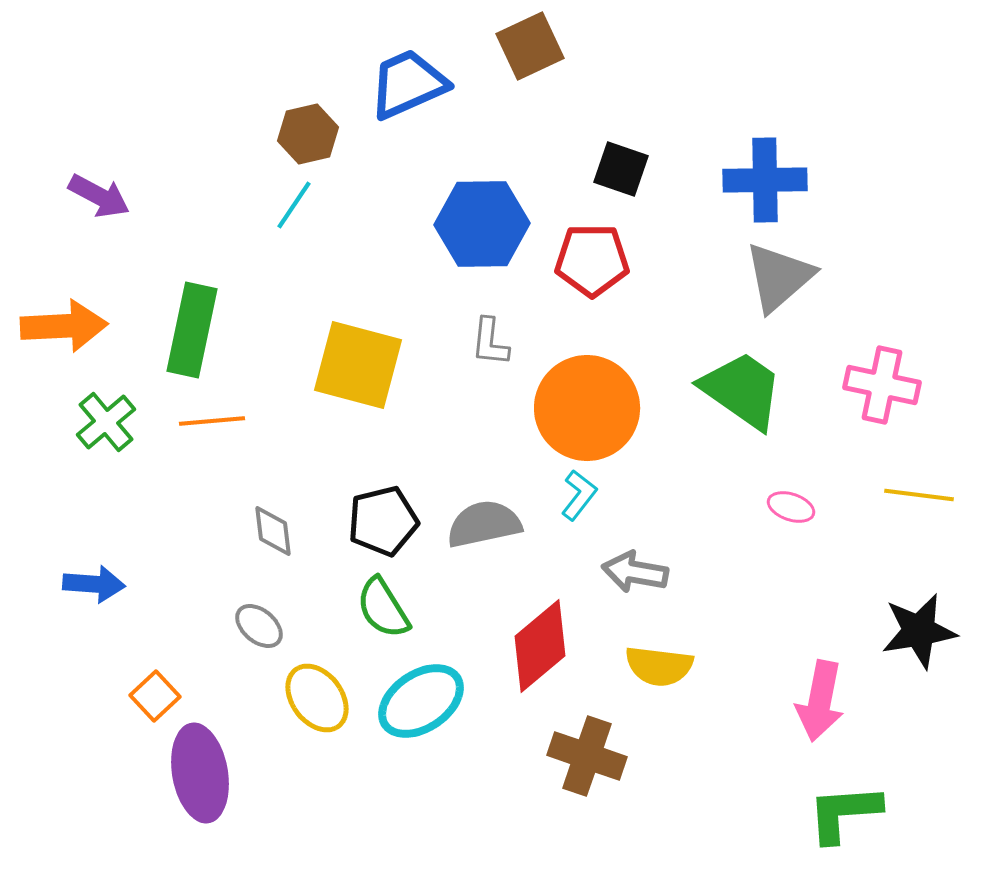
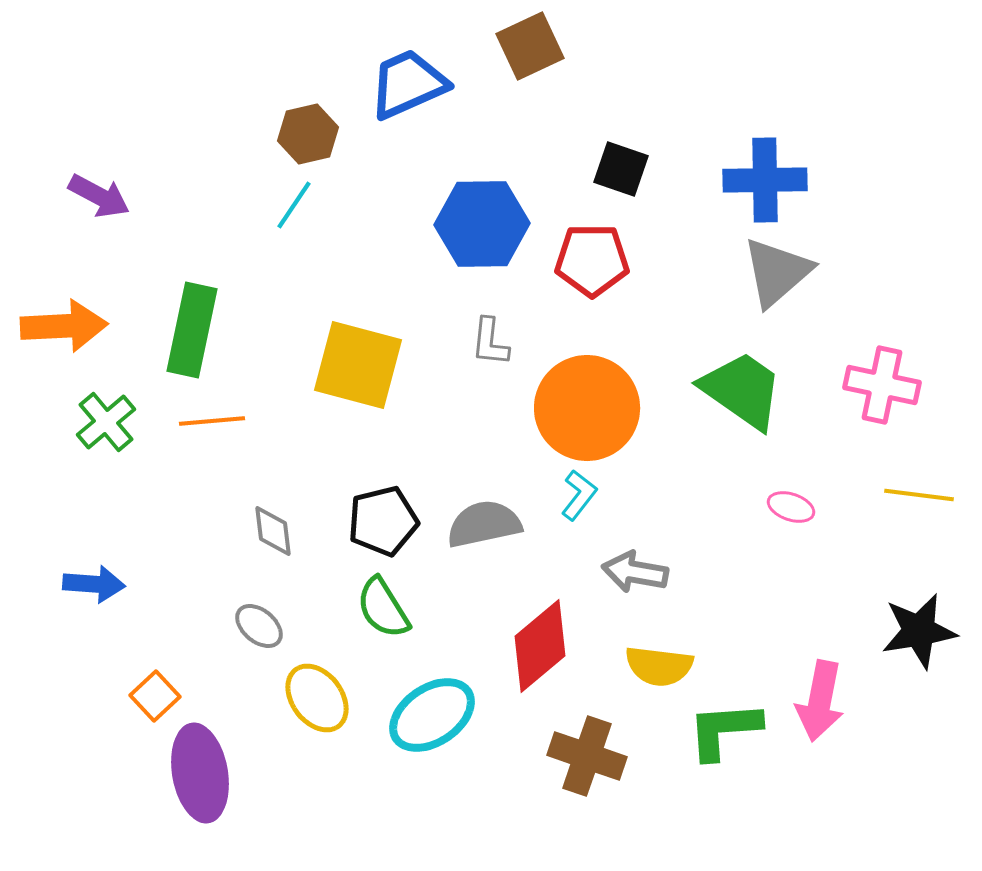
gray triangle: moved 2 px left, 5 px up
cyan ellipse: moved 11 px right, 14 px down
green L-shape: moved 120 px left, 83 px up
